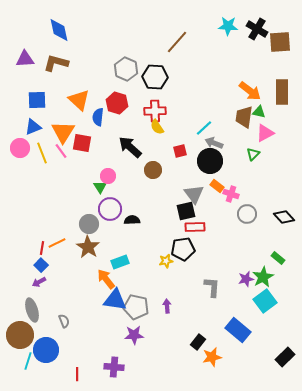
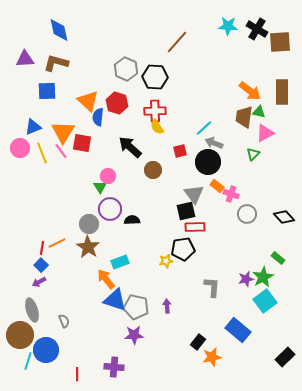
blue square at (37, 100): moved 10 px right, 9 px up
orange triangle at (79, 100): moved 9 px right, 1 px down
black circle at (210, 161): moved 2 px left, 1 px down
blue triangle at (115, 300): rotated 10 degrees clockwise
